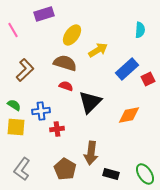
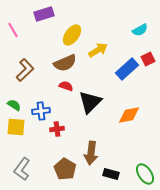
cyan semicircle: rotated 56 degrees clockwise
brown semicircle: rotated 140 degrees clockwise
red square: moved 20 px up
